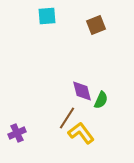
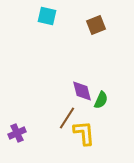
cyan square: rotated 18 degrees clockwise
yellow L-shape: moved 3 px right; rotated 32 degrees clockwise
